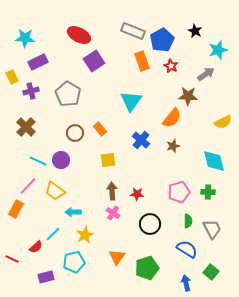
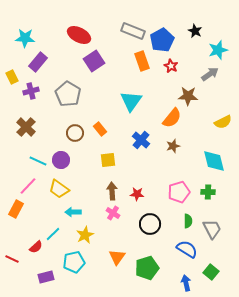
purple rectangle at (38, 62): rotated 24 degrees counterclockwise
gray arrow at (206, 74): moved 4 px right
yellow trapezoid at (55, 191): moved 4 px right, 2 px up
